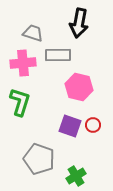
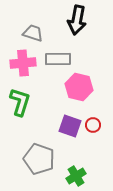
black arrow: moved 2 px left, 3 px up
gray rectangle: moved 4 px down
